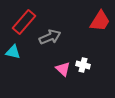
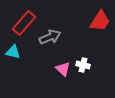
red rectangle: moved 1 px down
